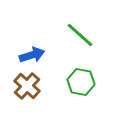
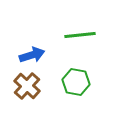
green line: rotated 48 degrees counterclockwise
green hexagon: moved 5 px left
